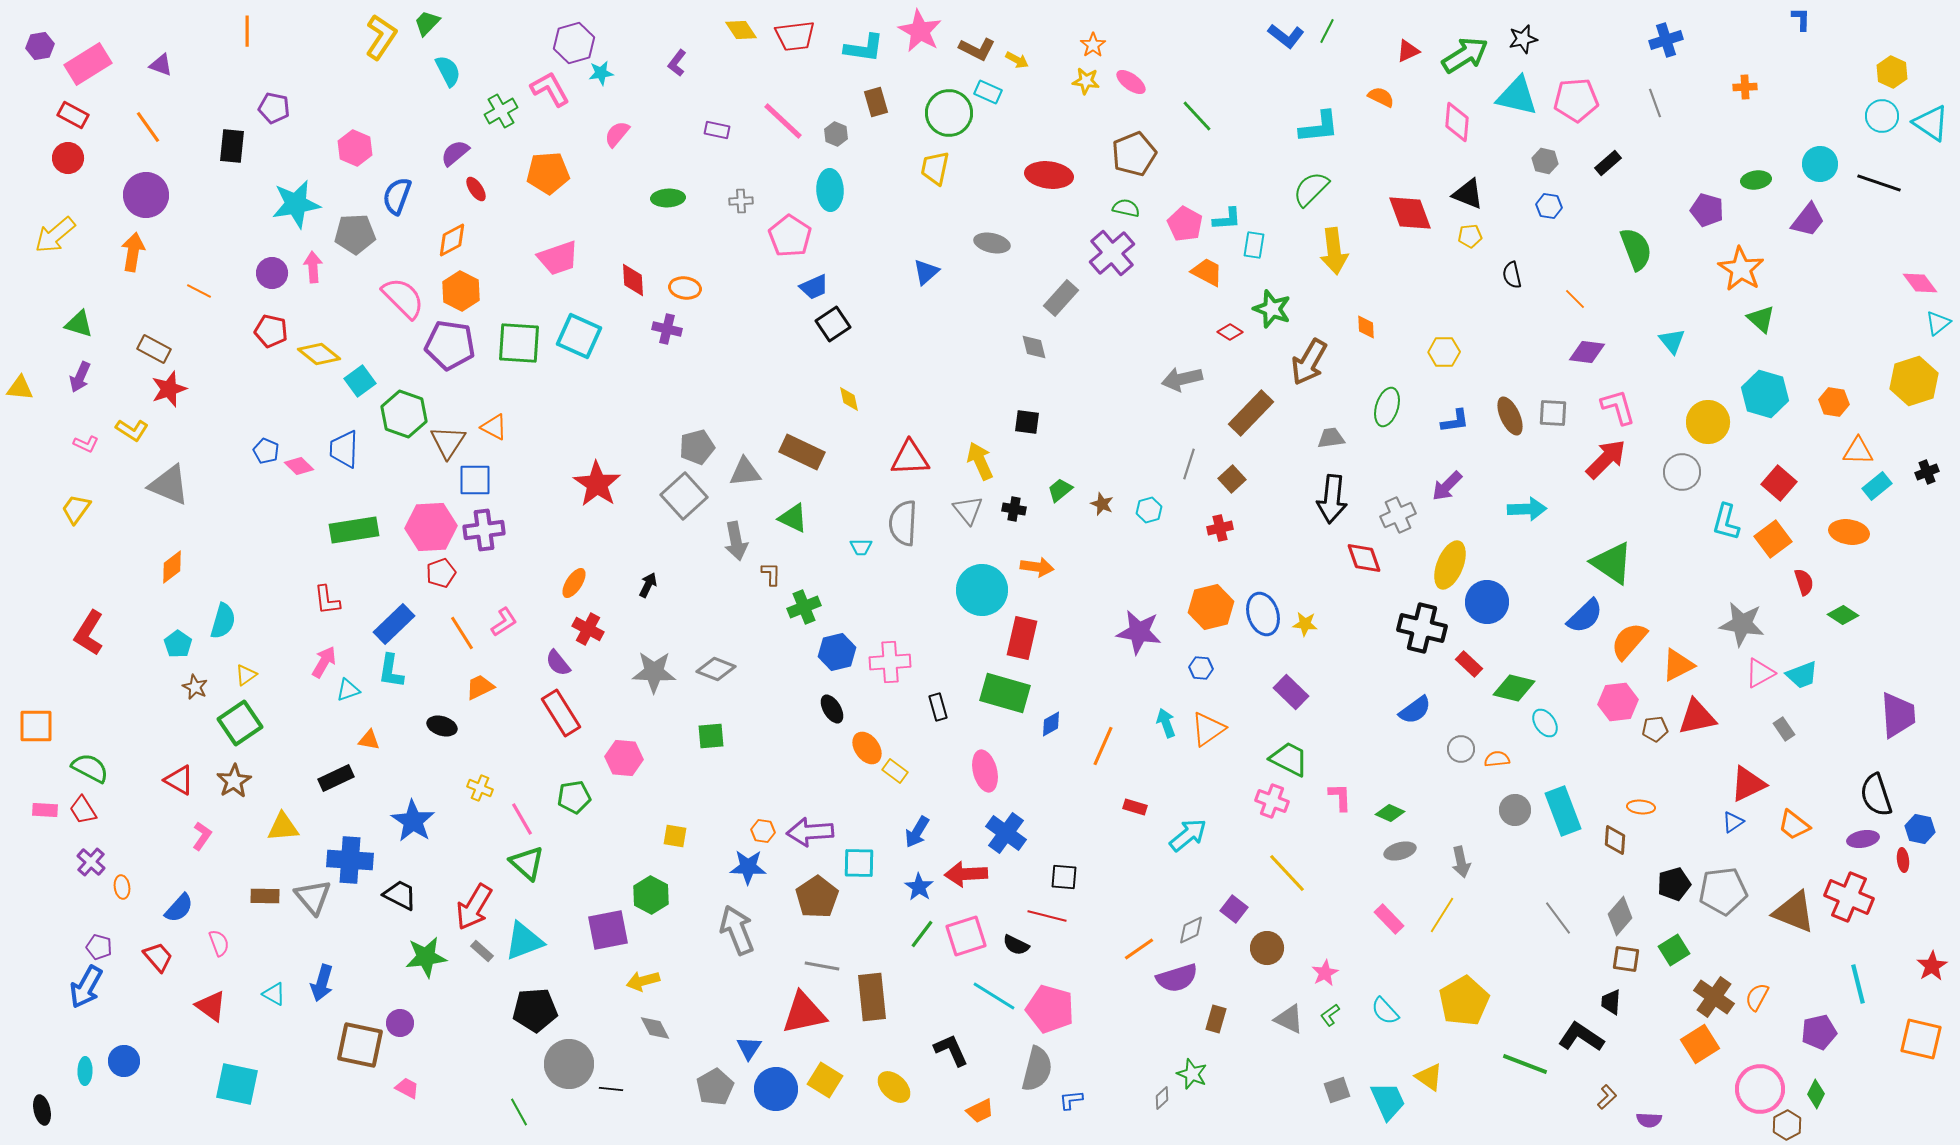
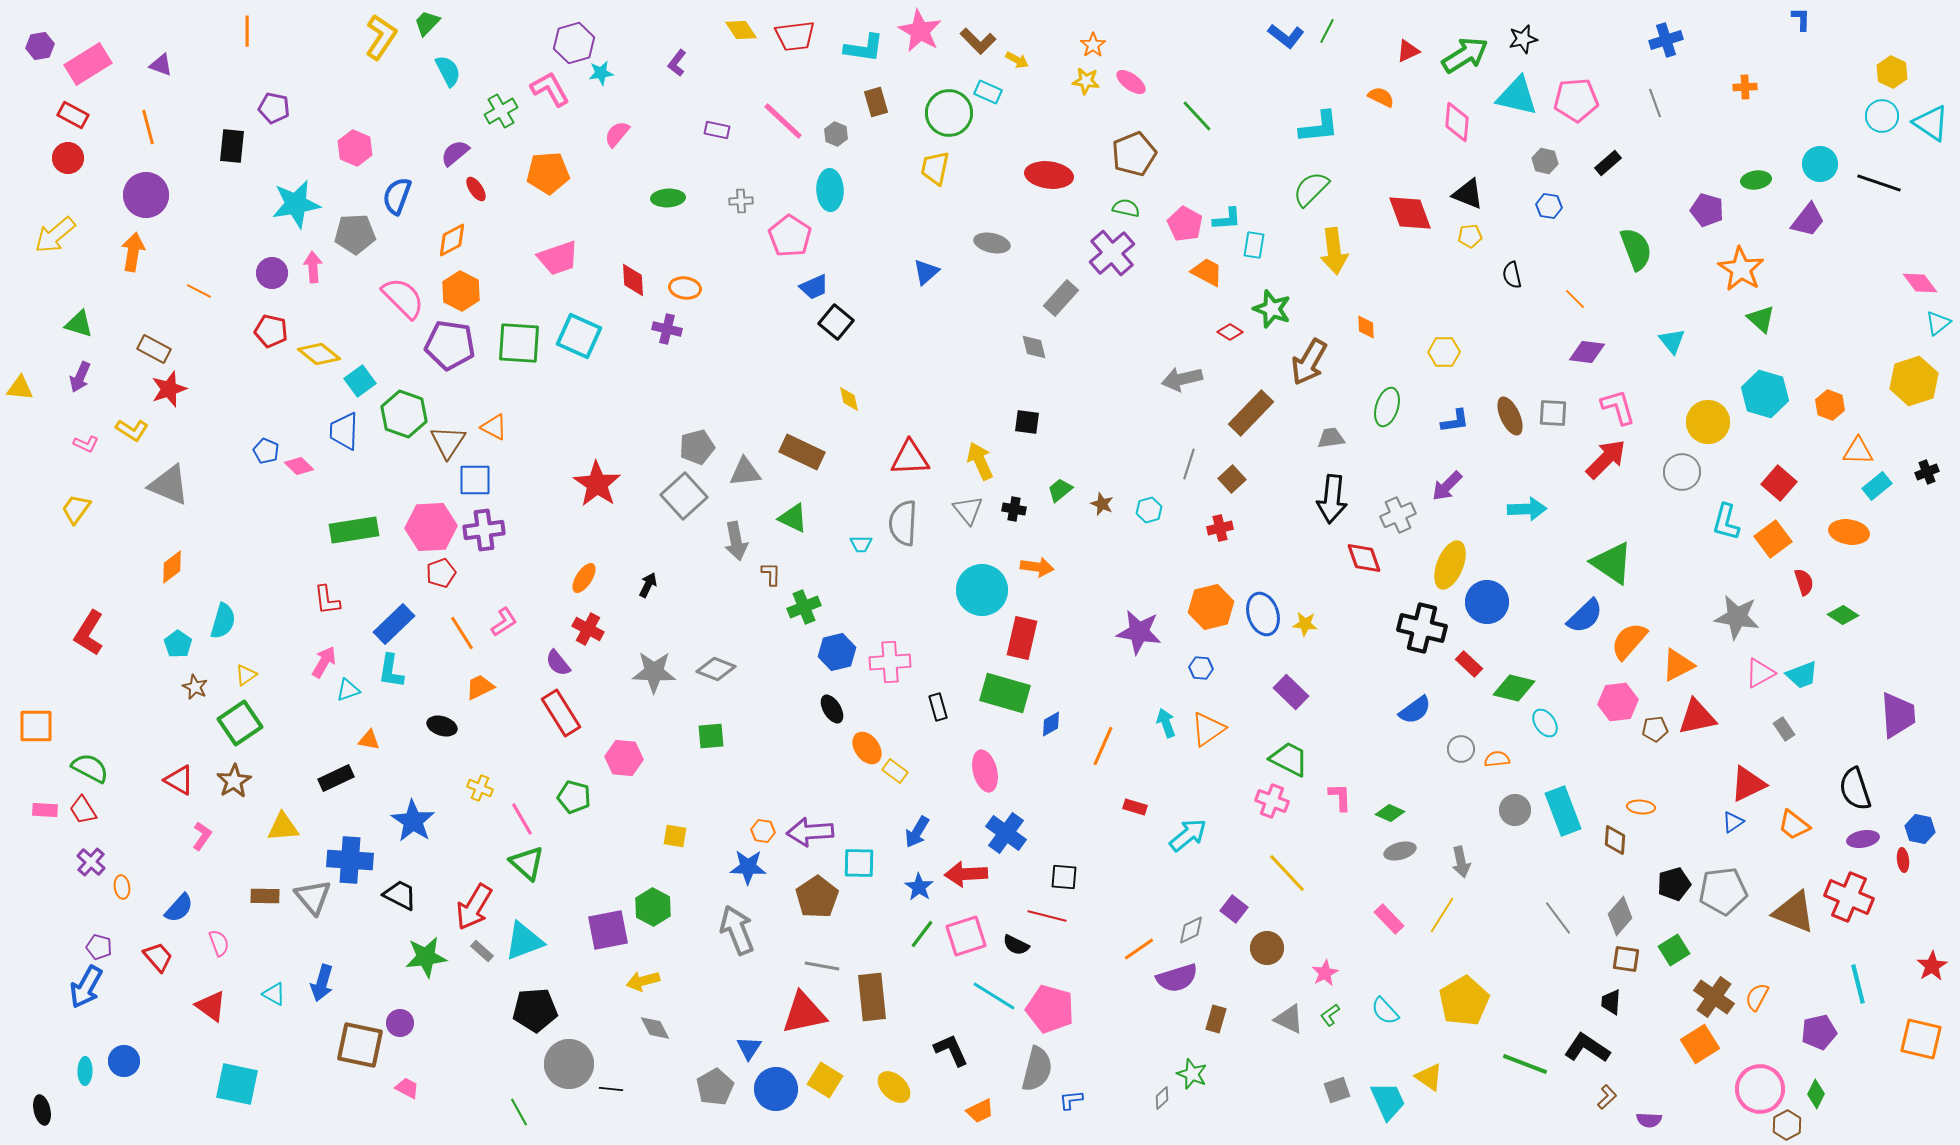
brown L-shape at (977, 49): moved 1 px right, 8 px up; rotated 18 degrees clockwise
orange line at (148, 127): rotated 20 degrees clockwise
black square at (833, 324): moved 3 px right, 2 px up; rotated 16 degrees counterclockwise
orange hexagon at (1834, 402): moved 4 px left, 3 px down; rotated 12 degrees clockwise
blue trapezoid at (344, 449): moved 18 px up
cyan trapezoid at (861, 547): moved 3 px up
orange ellipse at (574, 583): moved 10 px right, 5 px up
gray star at (1742, 624): moved 5 px left, 7 px up
black semicircle at (1876, 795): moved 21 px left, 6 px up
green pentagon at (574, 797): rotated 24 degrees clockwise
green hexagon at (651, 895): moved 2 px right, 12 px down
black L-shape at (1581, 1037): moved 6 px right, 11 px down
